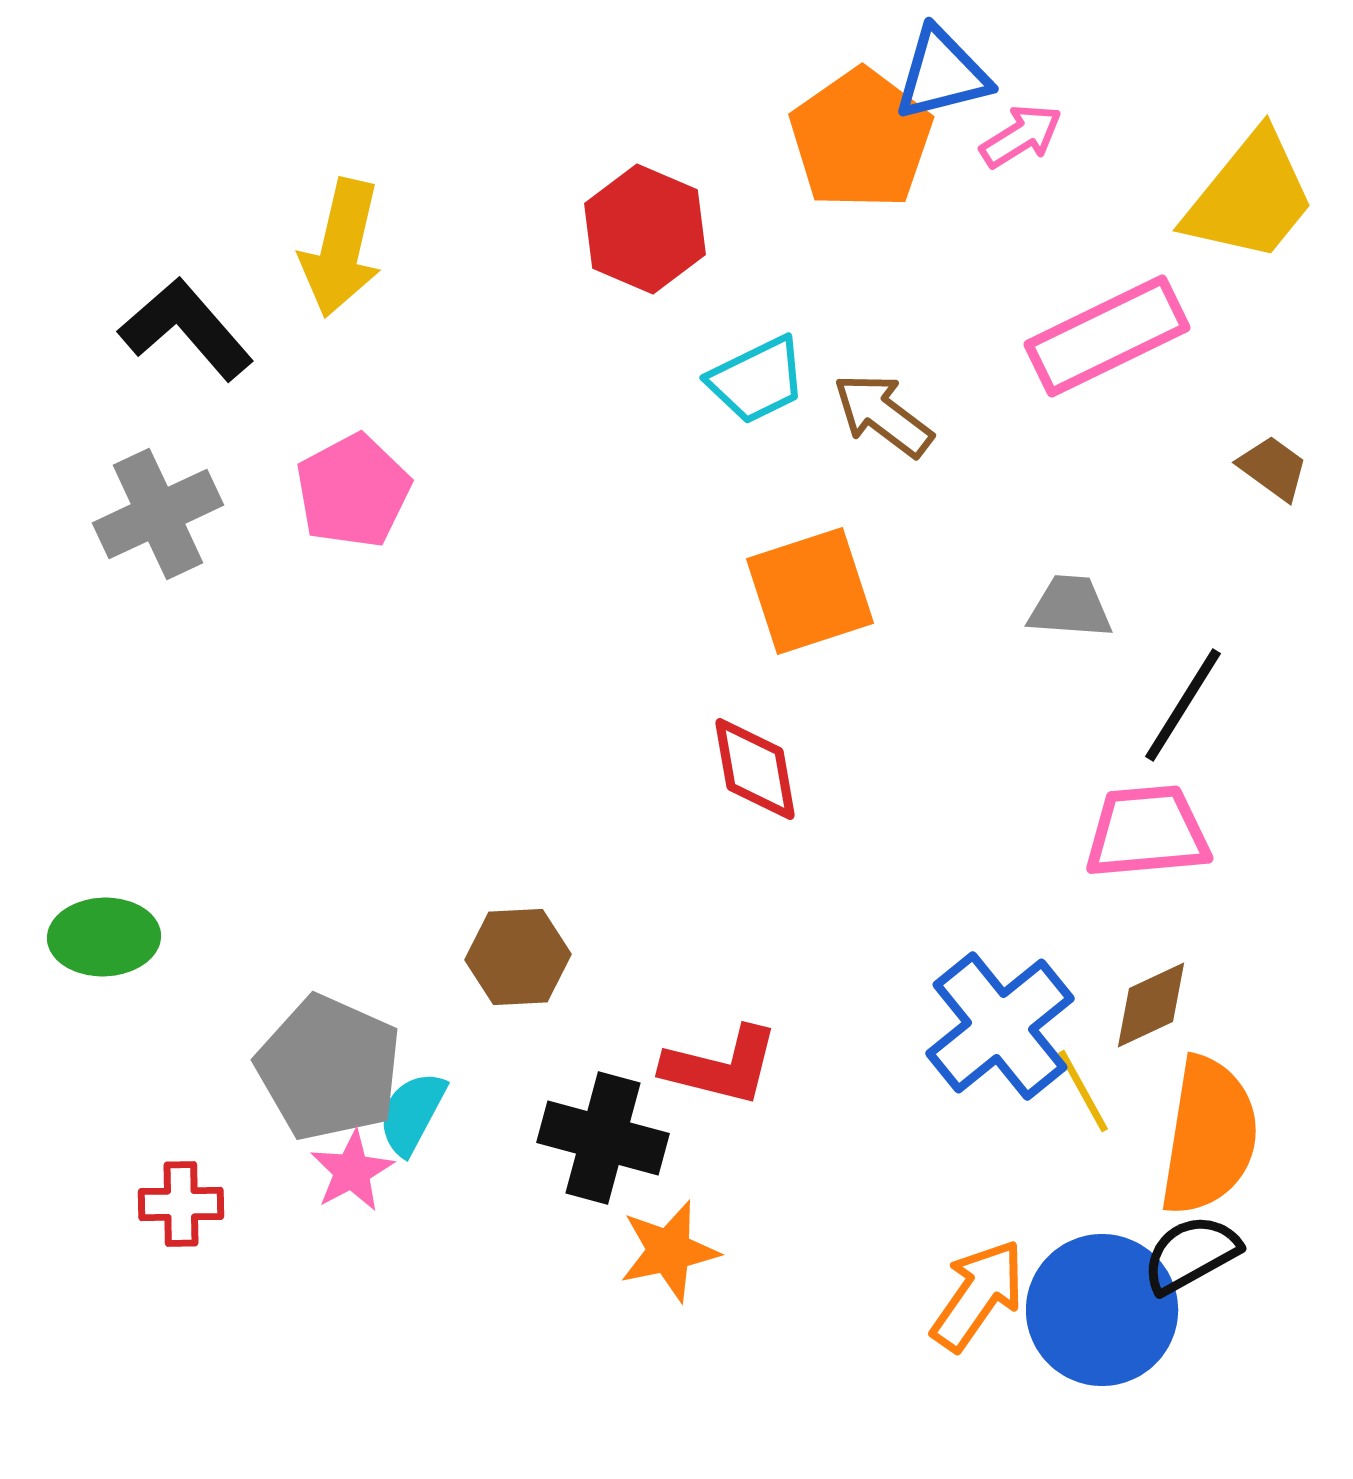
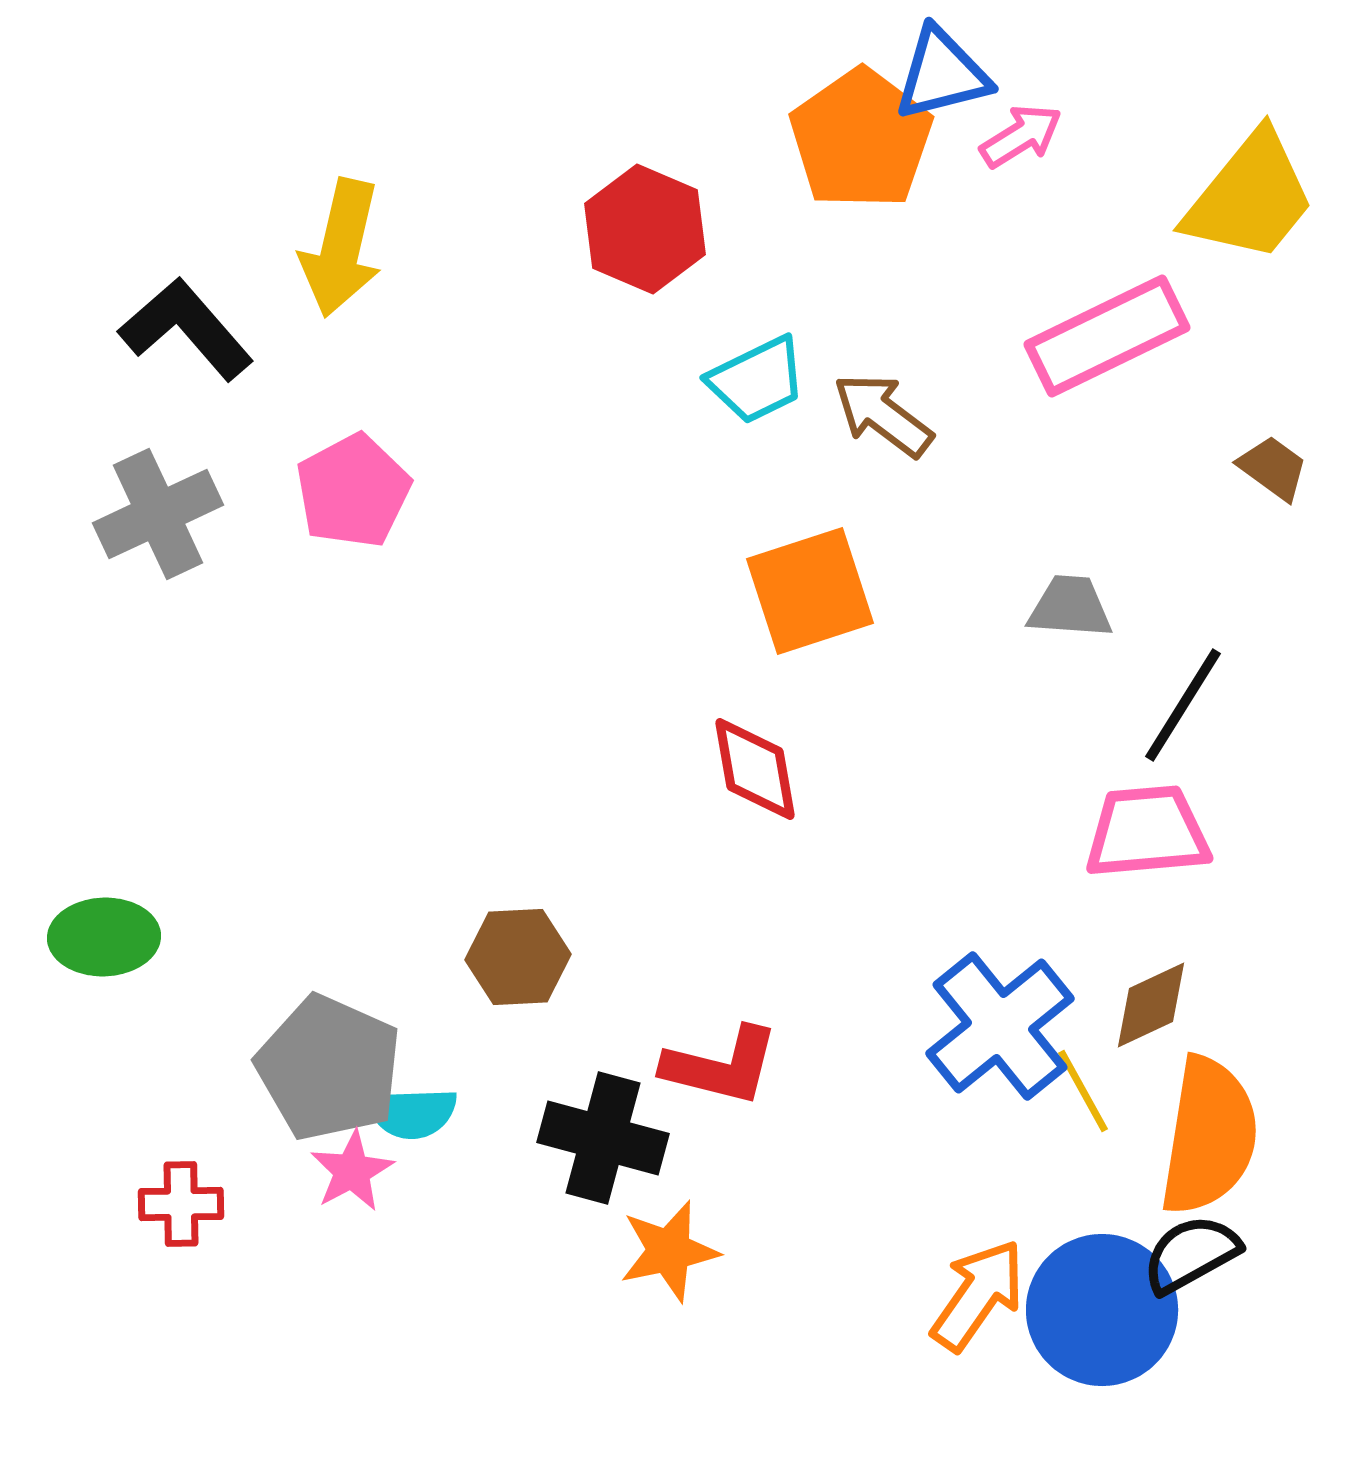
cyan semicircle: rotated 120 degrees counterclockwise
